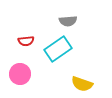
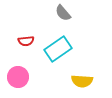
gray semicircle: moved 5 px left, 8 px up; rotated 54 degrees clockwise
pink circle: moved 2 px left, 3 px down
yellow semicircle: moved 3 px up; rotated 15 degrees counterclockwise
